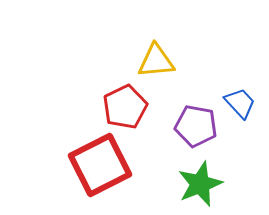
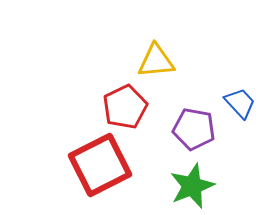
purple pentagon: moved 2 px left, 3 px down
green star: moved 8 px left, 2 px down
